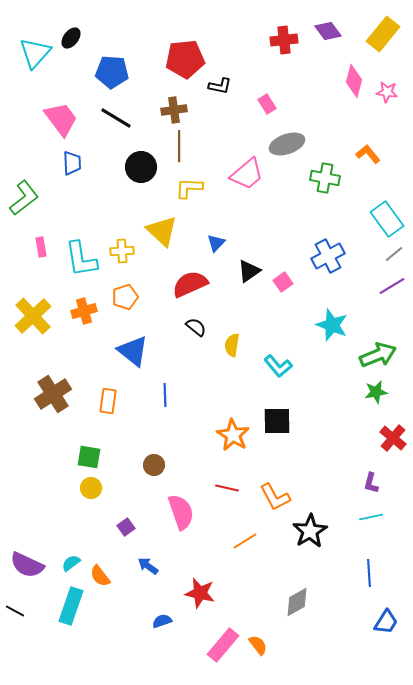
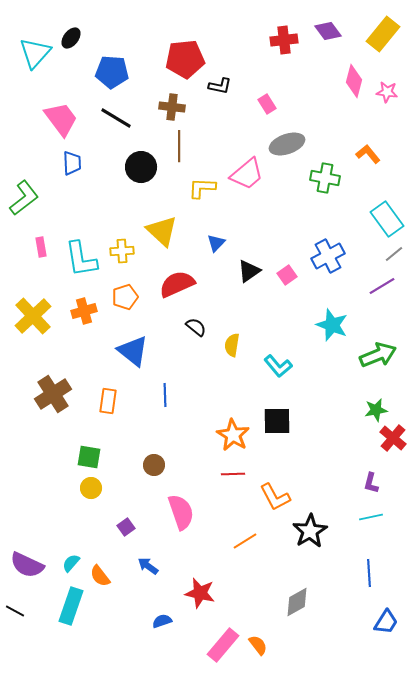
brown cross at (174, 110): moved 2 px left, 3 px up; rotated 15 degrees clockwise
yellow L-shape at (189, 188): moved 13 px right
pink square at (283, 282): moved 4 px right, 7 px up
red semicircle at (190, 284): moved 13 px left
purple line at (392, 286): moved 10 px left
green star at (376, 392): moved 18 px down
red line at (227, 488): moved 6 px right, 14 px up; rotated 15 degrees counterclockwise
cyan semicircle at (71, 563): rotated 12 degrees counterclockwise
